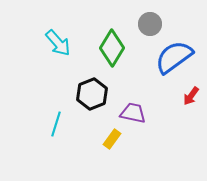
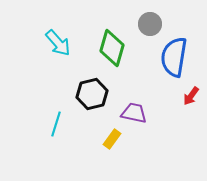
green diamond: rotated 15 degrees counterclockwise
blue semicircle: rotated 45 degrees counterclockwise
black hexagon: rotated 8 degrees clockwise
purple trapezoid: moved 1 px right
